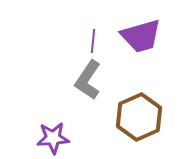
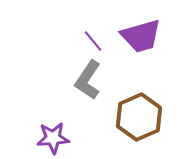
purple line: rotated 45 degrees counterclockwise
